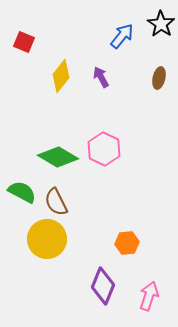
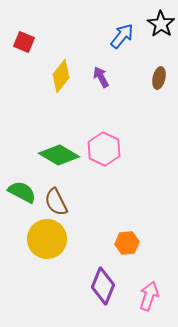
green diamond: moved 1 px right, 2 px up
